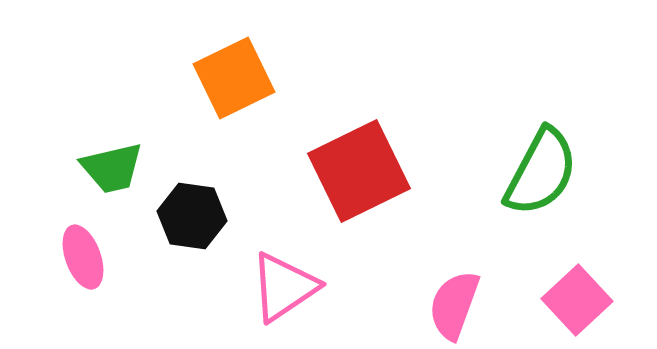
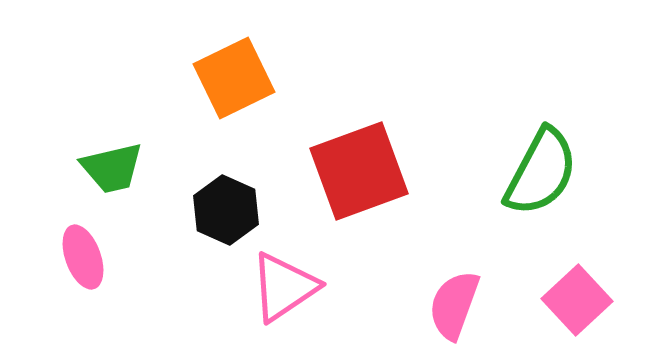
red square: rotated 6 degrees clockwise
black hexagon: moved 34 px right, 6 px up; rotated 16 degrees clockwise
